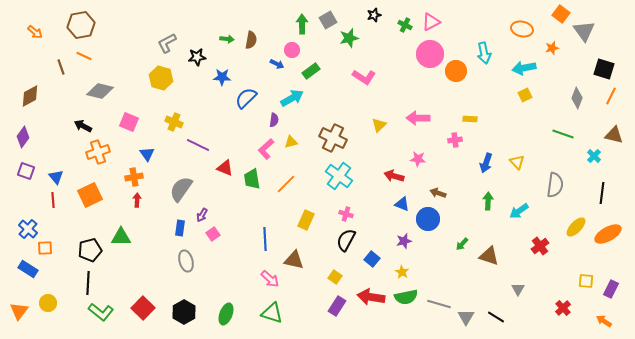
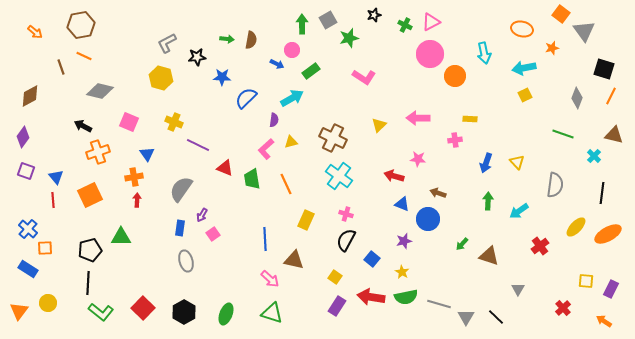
orange circle at (456, 71): moved 1 px left, 5 px down
orange line at (286, 184): rotated 70 degrees counterclockwise
black line at (496, 317): rotated 12 degrees clockwise
